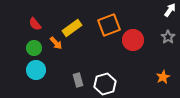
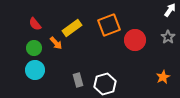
red circle: moved 2 px right
cyan circle: moved 1 px left
